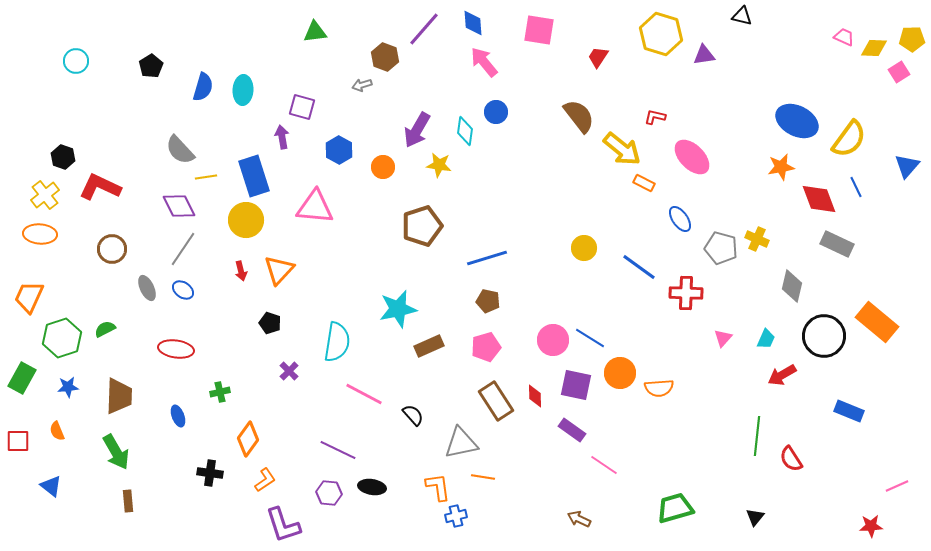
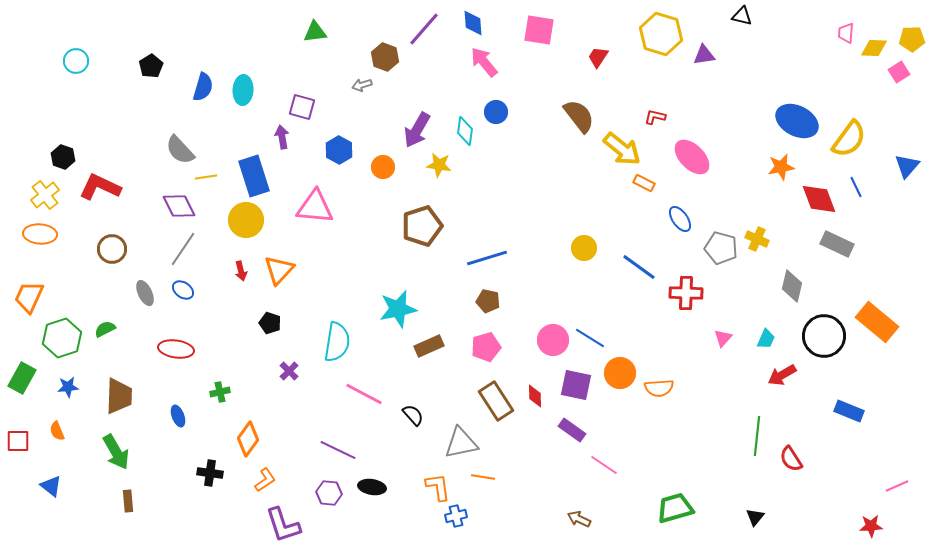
pink trapezoid at (844, 37): moved 2 px right, 4 px up; rotated 110 degrees counterclockwise
gray ellipse at (147, 288): moved 2 px left, 5 px down
